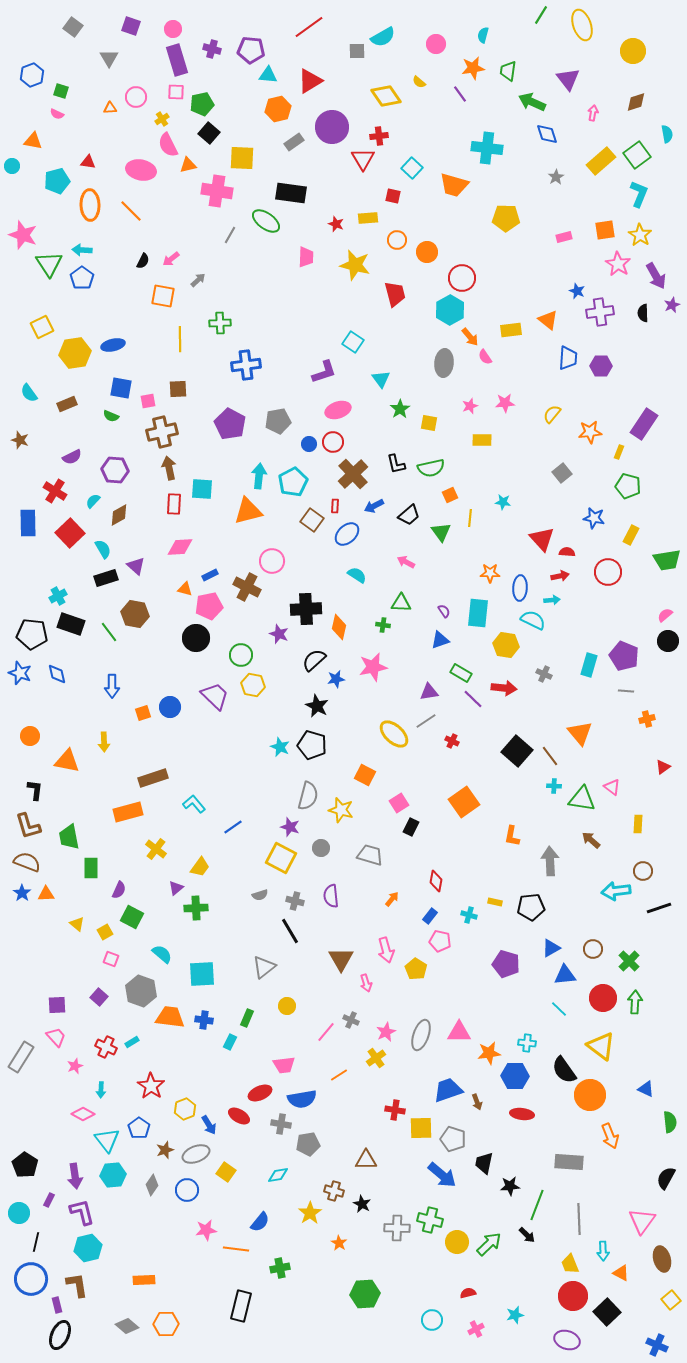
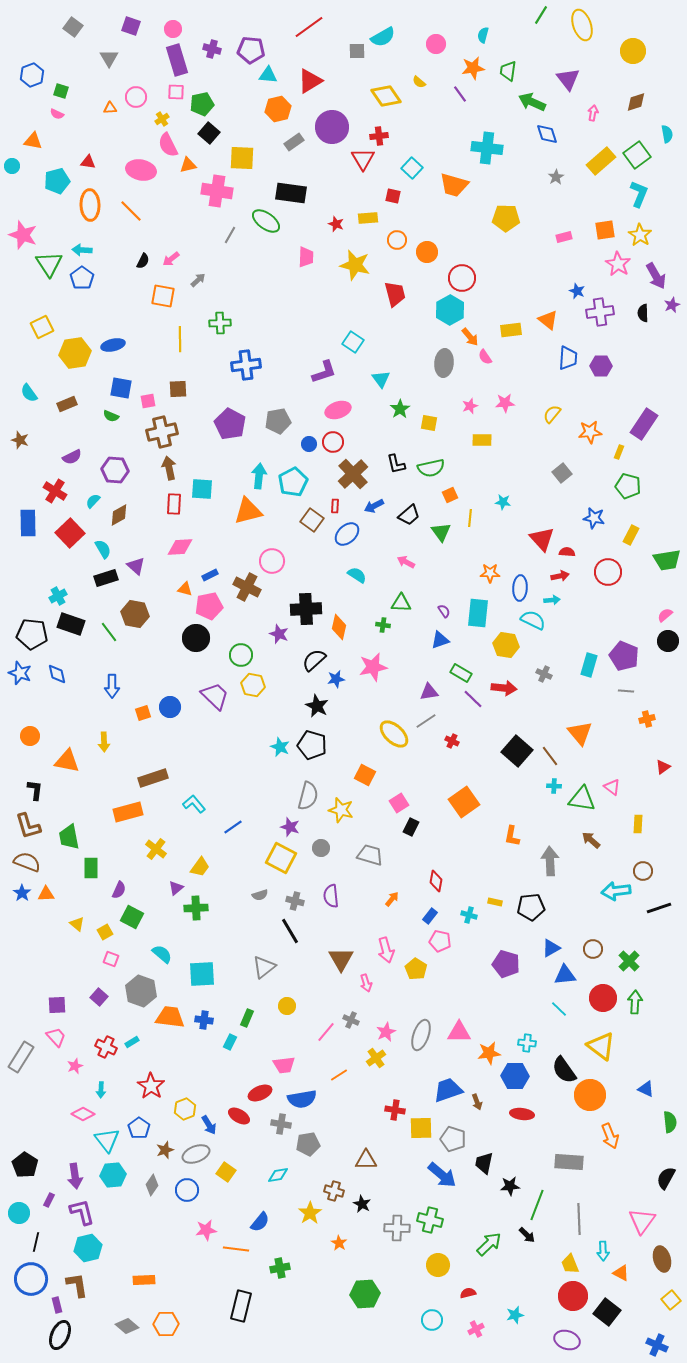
yellow circle at (457, 1242): moved 19 px left, 23 px down
black square at (607, 1312): rotated 8 degrees counterclockwise
